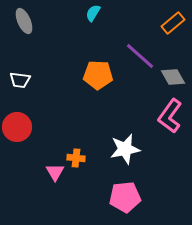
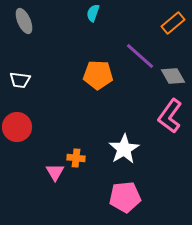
cyan semicircle: rotated 12 degrees counterclockwise
gray diamond: moved 1 px up
white star: moved 1 px left; rotated 20 degrees counterclockwise
